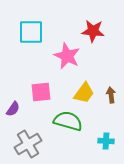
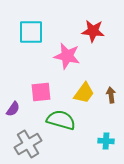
pink star: rotated 12 degrees counterclockwise
green semicircle: moved 7 px left, 1 px up
